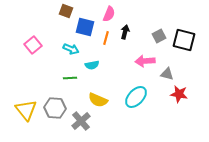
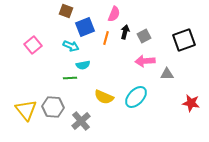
pink semicircle: moved 5 px right
blue square: rotated 36 degrees counterclockwise
gray square: moved 15 px left
black square: rotated 35 degrees counterclockwise
cyan arrow: moved 3 px up
cyan semicircle: moved 9 px left
gray triangle: rotated 16 degrees counterclockwise
red star: moved 12 px right, 9 px down
yellow semicircle: moved 6 px right, 3 px up
gray hexagon: moved 2 px left, 1 px up
